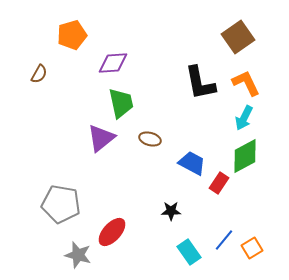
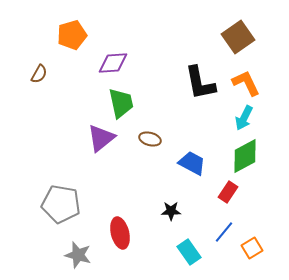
red rectangle: moved 9 px right, 9 px down
red ellipse: moved 8 px right, 1 px down; rotated 56 degrees counterclockwise
blue line: moved 8 px up
